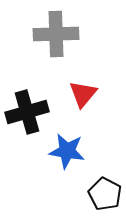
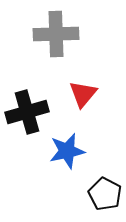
blue star: rotated 21 degrees counterclockwise
